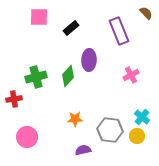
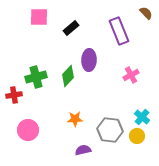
red cross: moved 4 px up
pink circle: moved 1 px right, 7 px up
